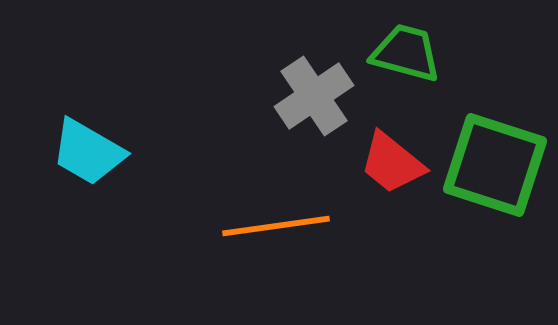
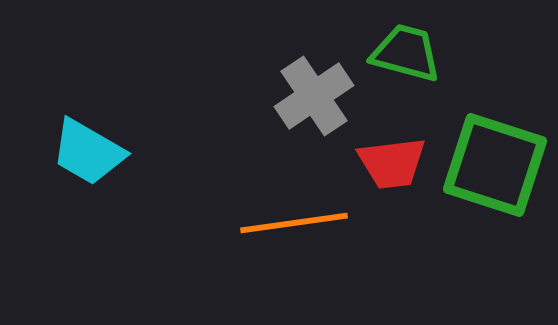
red trapezoid: rotated 46 degrees counterclockwise
orange line: moved 18 px right, 3 px up
